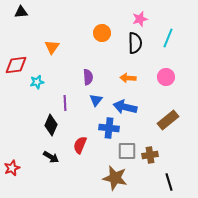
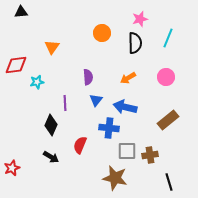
orange arrow: rotated 35 degrees counterclockwise
